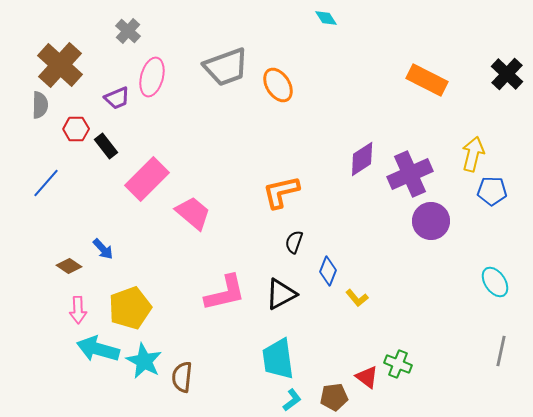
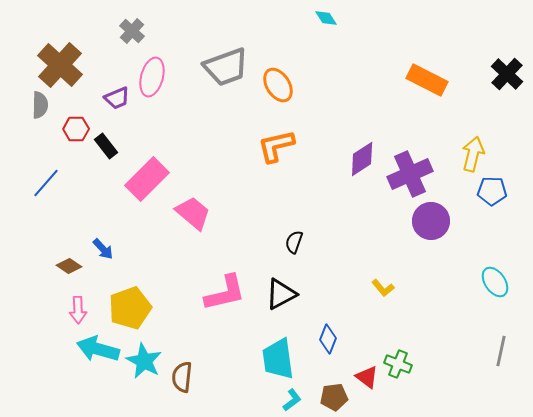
gray cross: moved 4 px right
orange L-shape: moved 5 px left, 46 px up
blue diamond: moved 68 px down
yellow L-shape: moved 26 px right, 10 px up
